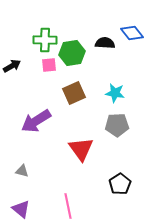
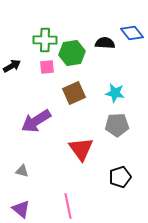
pink square: moved 2 px left, 2 px down
black pentagon: moved 7 px up; rotated 15 degrees clockwise
